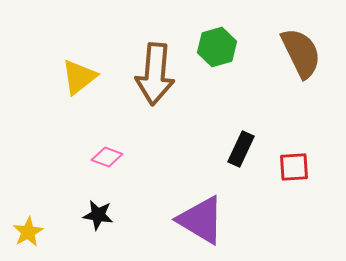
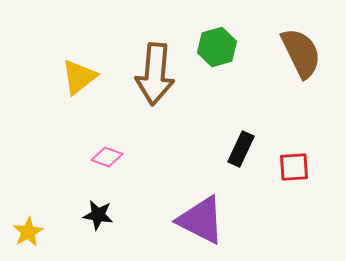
purple triangle: rotated 4 degrees counterclockwise
